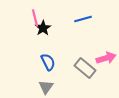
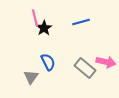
blue line: moved 2 px left, 3 px down
black star: moved 1 px right
pink arrow: moved 4 px down; rotated 30 degrees clockwise
gray triangle: moved 15 px left, 10 px up
